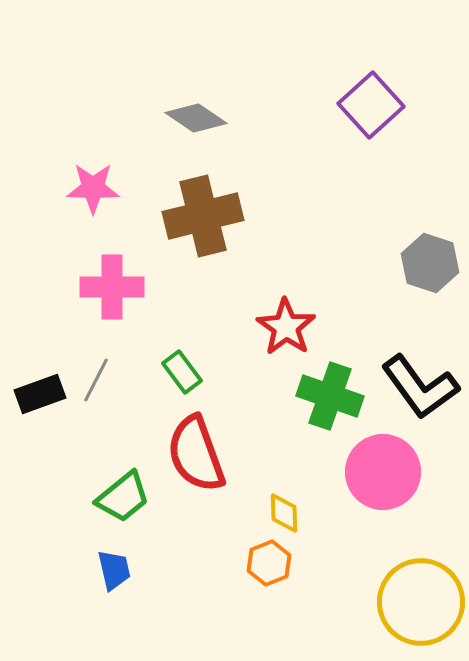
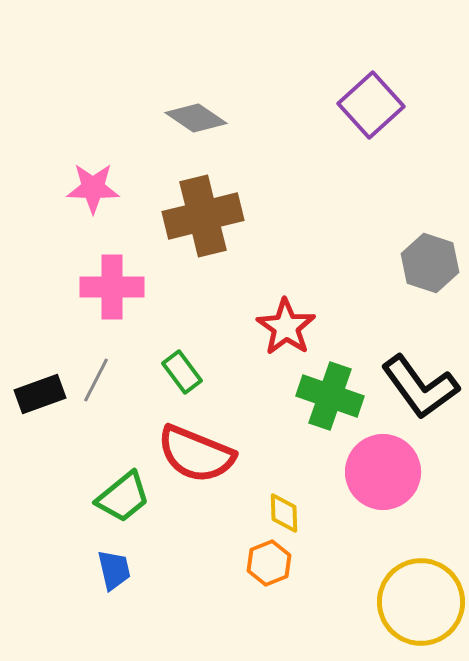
red semicircle: rotated 48 degrees counterclockwise
